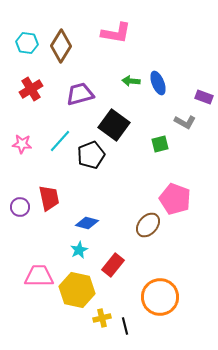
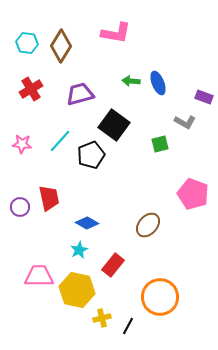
pink pentagon: moved 18 px right, 5 px up
blue diamond: rotated 15 degrees clockwise
black line: moved 3 px right; rotated 42 degrees clockwise
